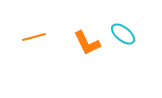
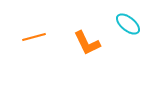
cyan ellipse: moved 5 px right, 10 px up
